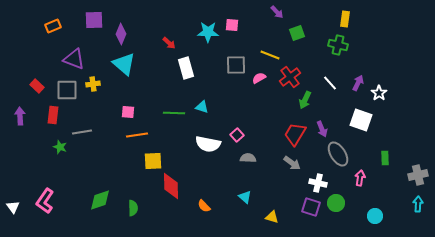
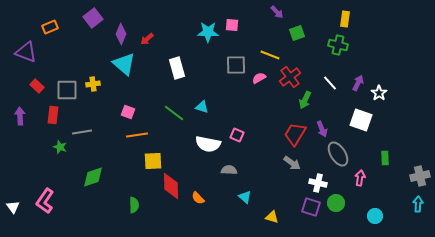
purple square at (94, 20): moved 1 px left, 2 px up; rotated 36 degrees counterclockwise
orange rectangle at (53, 26): moved 3 px left, 1 px down
red arrow at (169, 43): moved 22 px left, 4 px up; rotated 96 degrees clockwise
purple triangle at (74, 59): moved 48 px left, 7 px up
white rectangle at (186, 68): moved 9 px left
pink square at (128, 112): rotated 16 degrees clockwise
green line at (174, 113): rotated 35 degrees clockwise
pink square at (237, 135): rotated 24 degrees counterclockwise
gray semicircle at (248, 158): moved 19 px left, 12 px down
gray cross at (418, 175): moved 2 px right, 1 px down
green diamond at (100, 200): moved 7 px left, 23 px up
orange semicircle at (204, 206): moved 6 px left, 8 px up
green semicircle at (133, 208): moved 1 px right, 3 px up
